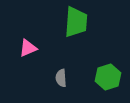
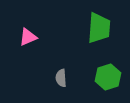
green trapezoid: moved 23 px right, 6 px down
pink triangle: moved 11 px up
